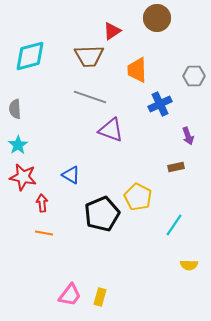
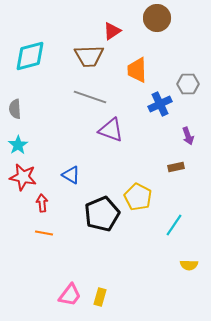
gray hexagon: moved 6 px left, 8 px down
